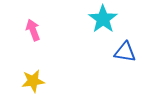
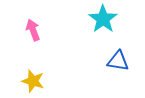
blue triangle: moved 7 px left, 9 px down
yellow star: rotated 25 degrees clockwise
